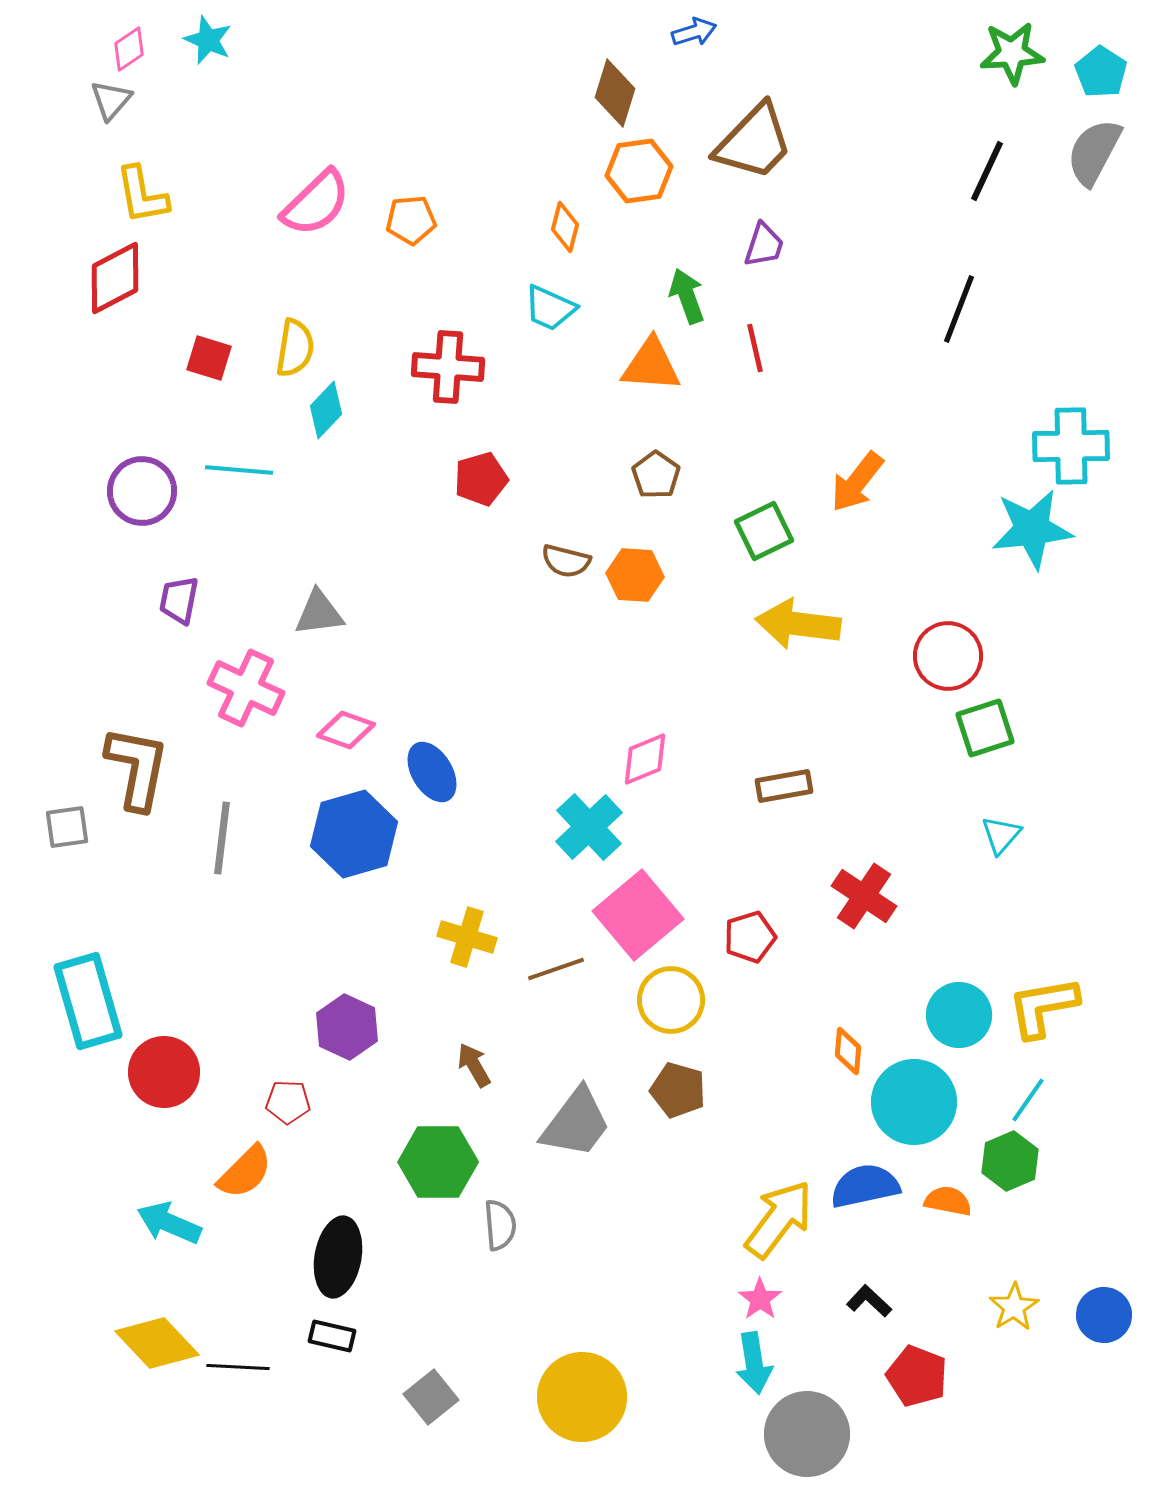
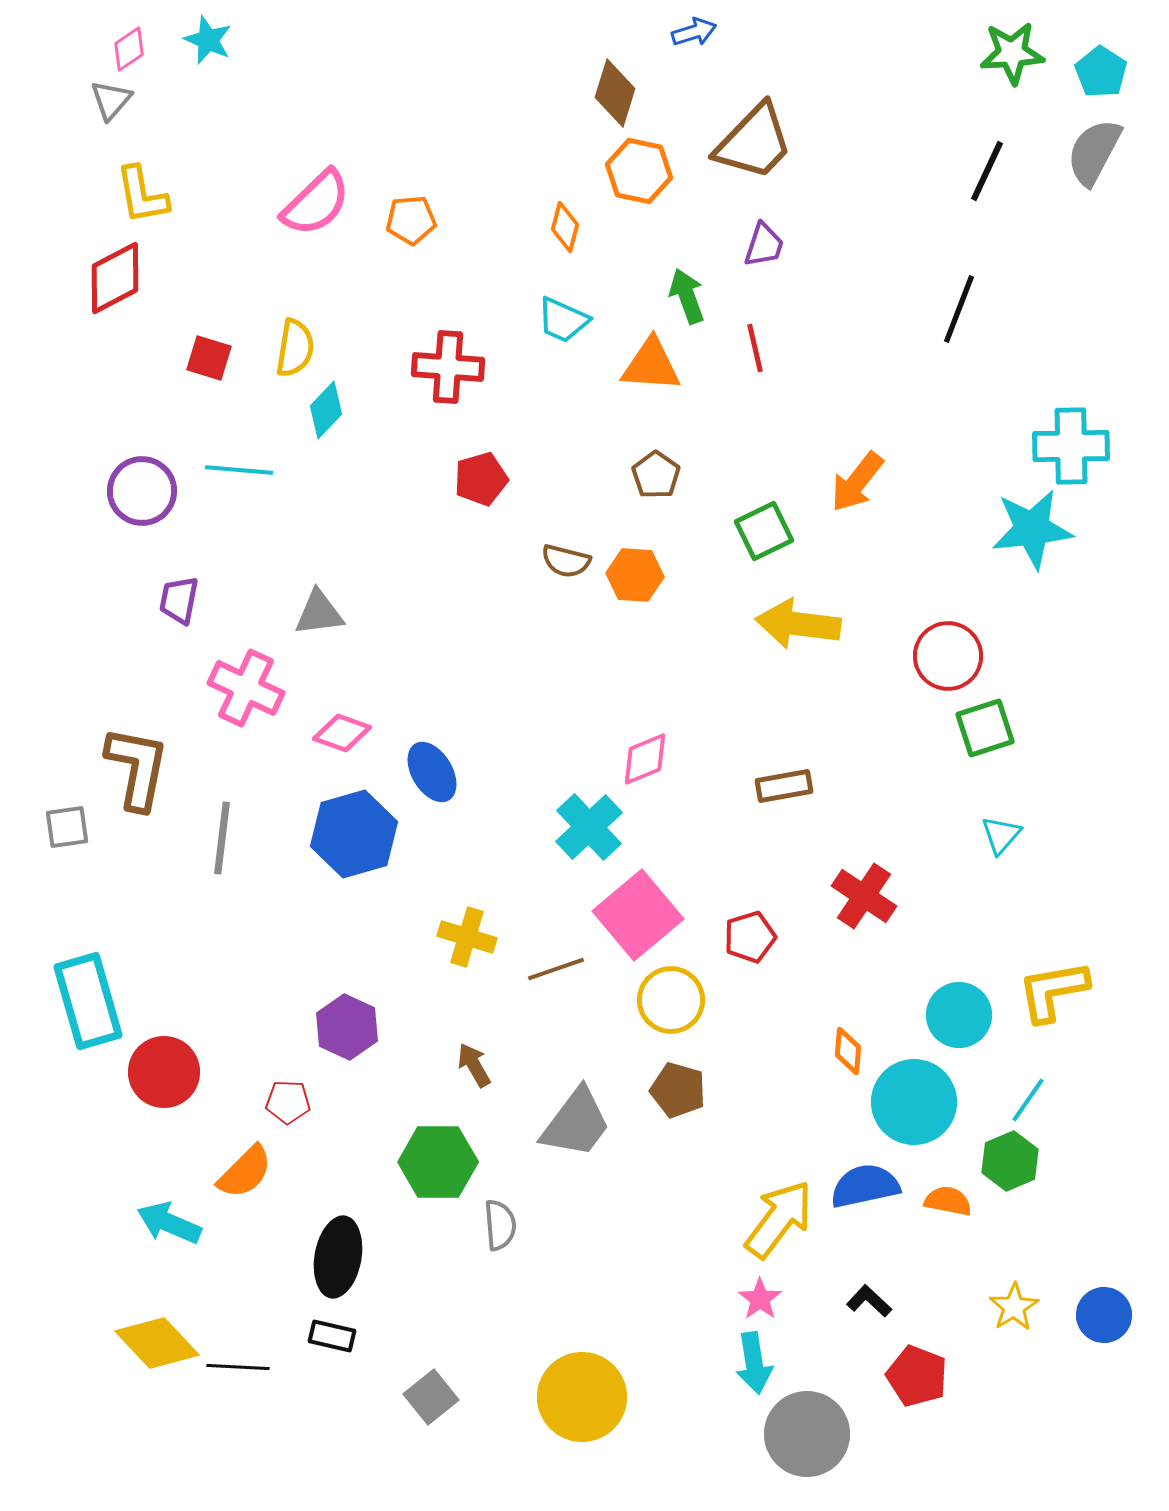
orange hexagon at (639, 171): rotated 20 degrees clockwise
cyan trapezoid at (550, 308): moved 13 px right, 12 px down
pink diamond at (346, 730): moved 4 px left, 3 px down
yellow L-shape at (1043, 1007): moved 10 px right, 16 px up
